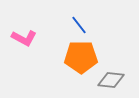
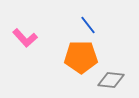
blue line: moved 9 px right
pink L-shape: moved 1 px right; rotated 20 degrees clockwise
